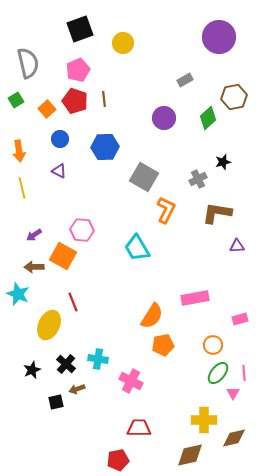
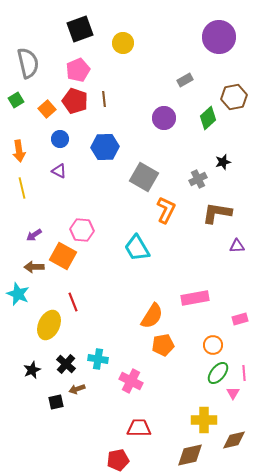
brown diamond at (234, 438): moved 2 px down
